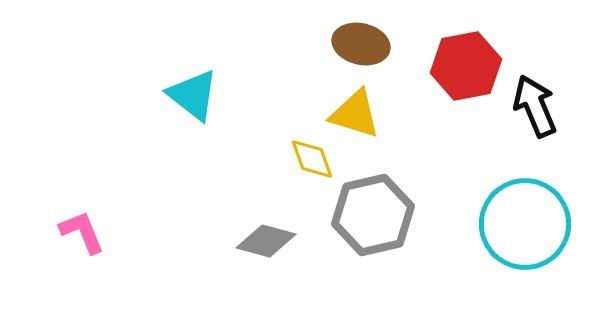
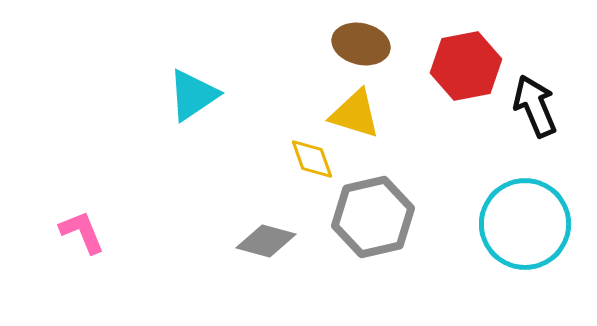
cyan triangle: rotated 48 degrees clockwise
gray hexagon: moved 2 px down
